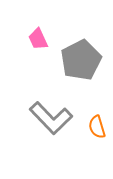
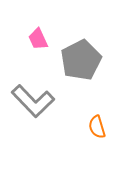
gray L-shape: moved 18 px left, 17 px up
